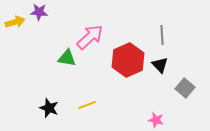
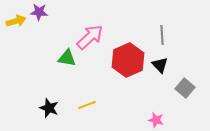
yellow arrow: moved 1 px right, 1 px up
